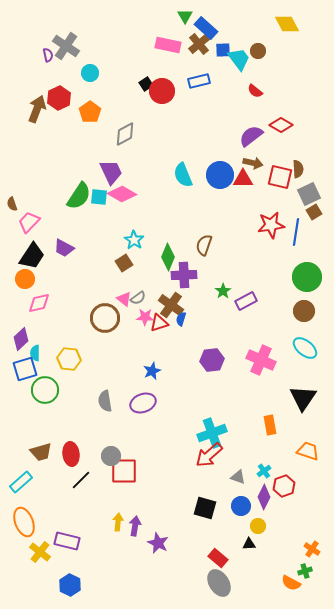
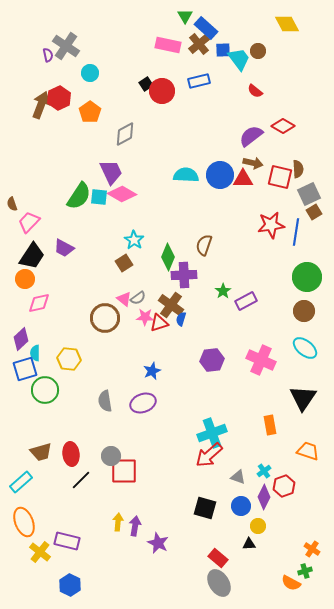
brown arrow at (37, 109): moved 4 px right, 4 px up
red diamond at (281, 125): moved 2 px right, 1 px down
cyan semicircle at (183, 175): moved 3 px right; rotated 115 degrees clockwise
